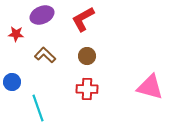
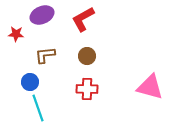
brown L-shape: rotated 50 degrees counterclockwise
blue circle: moved 18 px right
